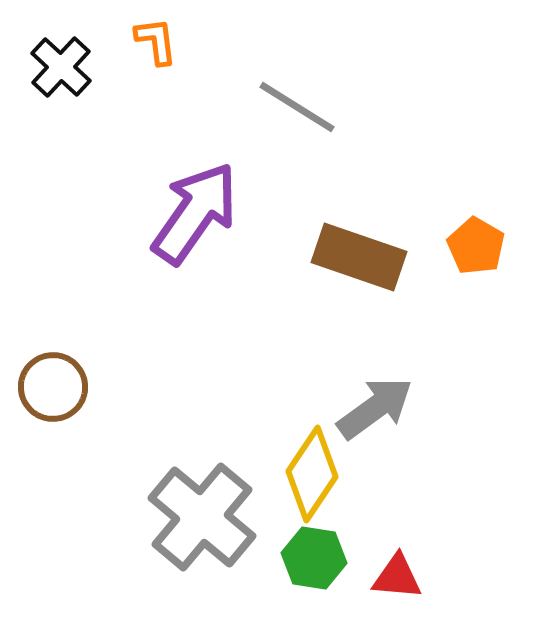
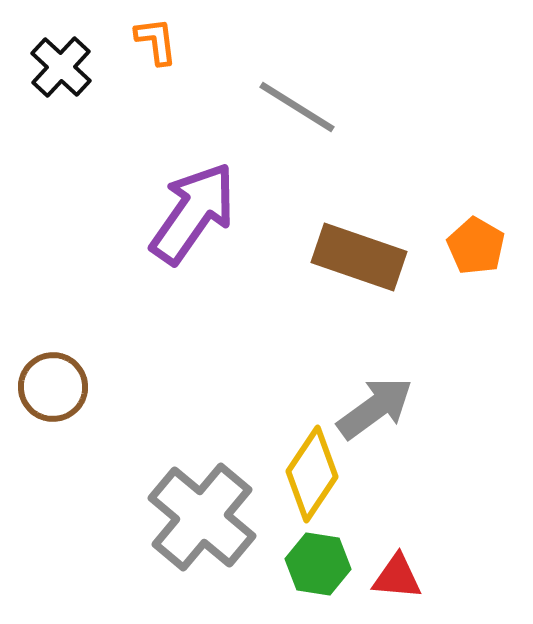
purple arrow: moved 2 px left
green hexagon: moved 4 px right, 6 px down
